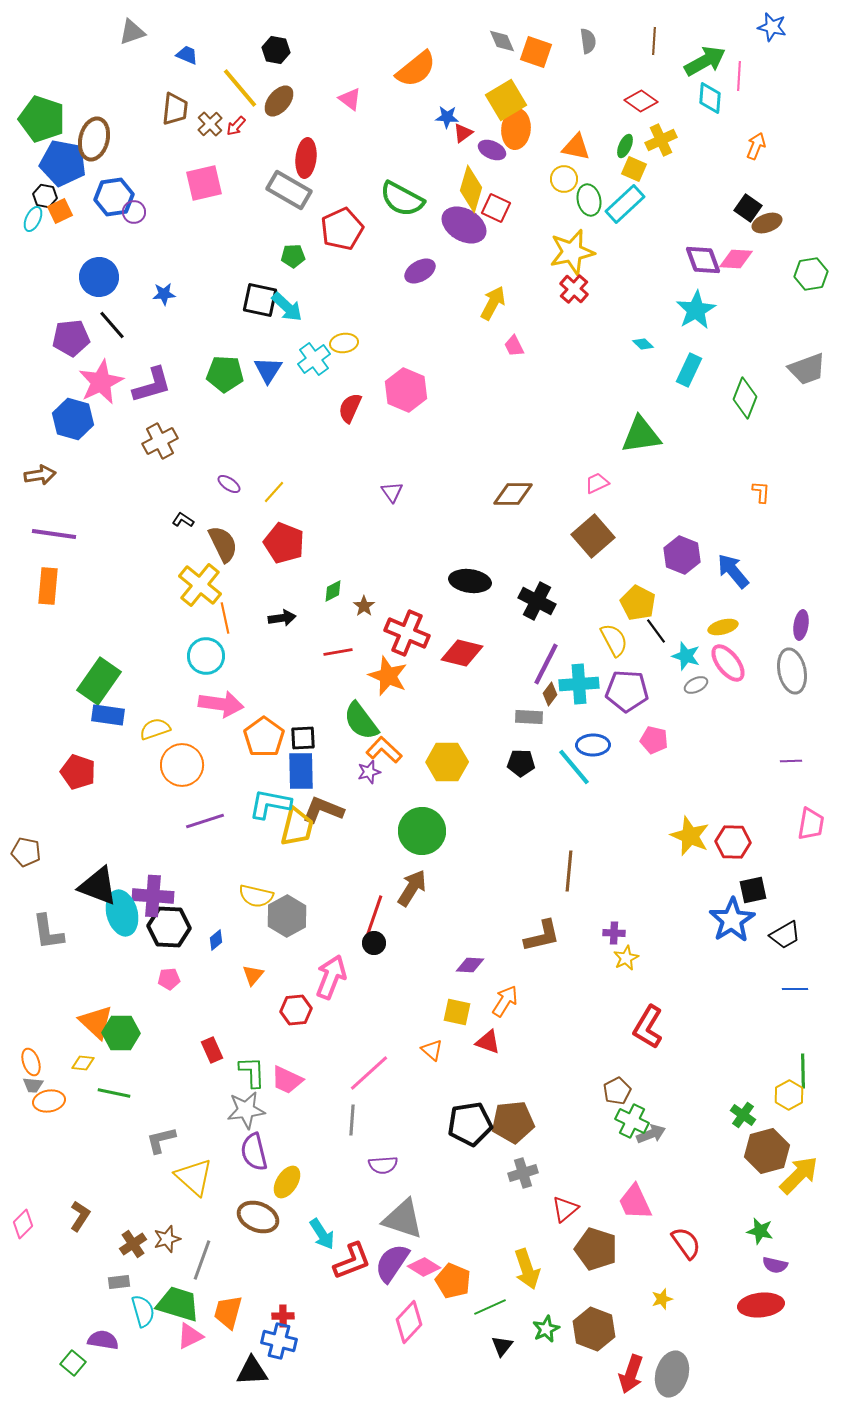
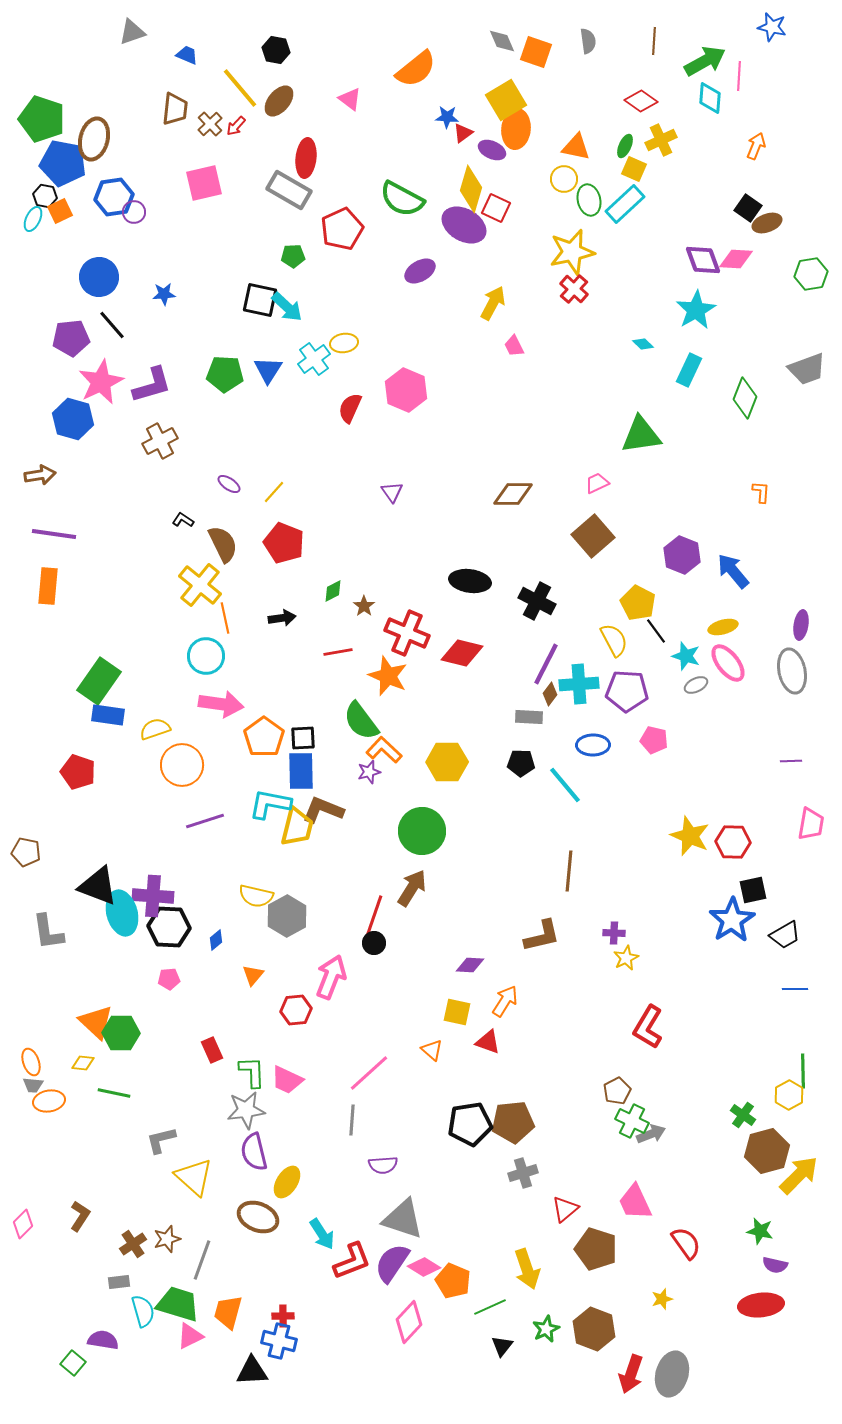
cyan line at (574, 767): moved 9 px left, 18 px down
